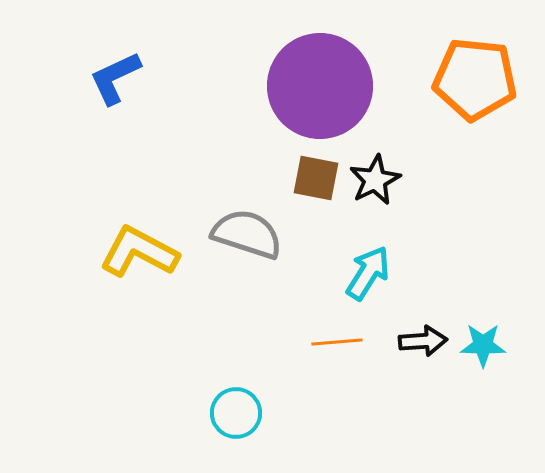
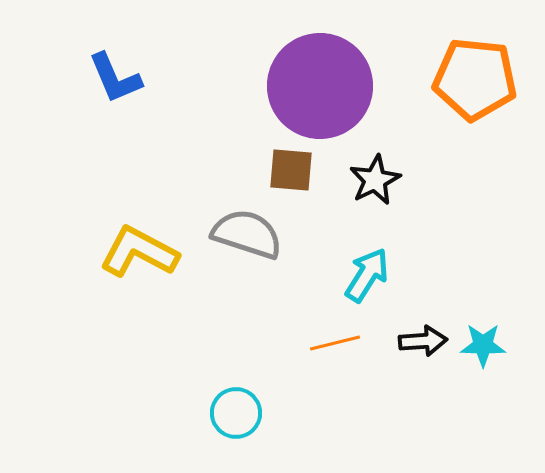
blue L-shape: rotated 88 degrees counterclockwise
brown square: moved 25 px left, 8 px up; rotated 6 degrees counterclockwise
cyan arrow: moved 1 px left, 2 px down
orange line: moved 2 px left, 1 px down; rotated 9 degrees counterclockwise
